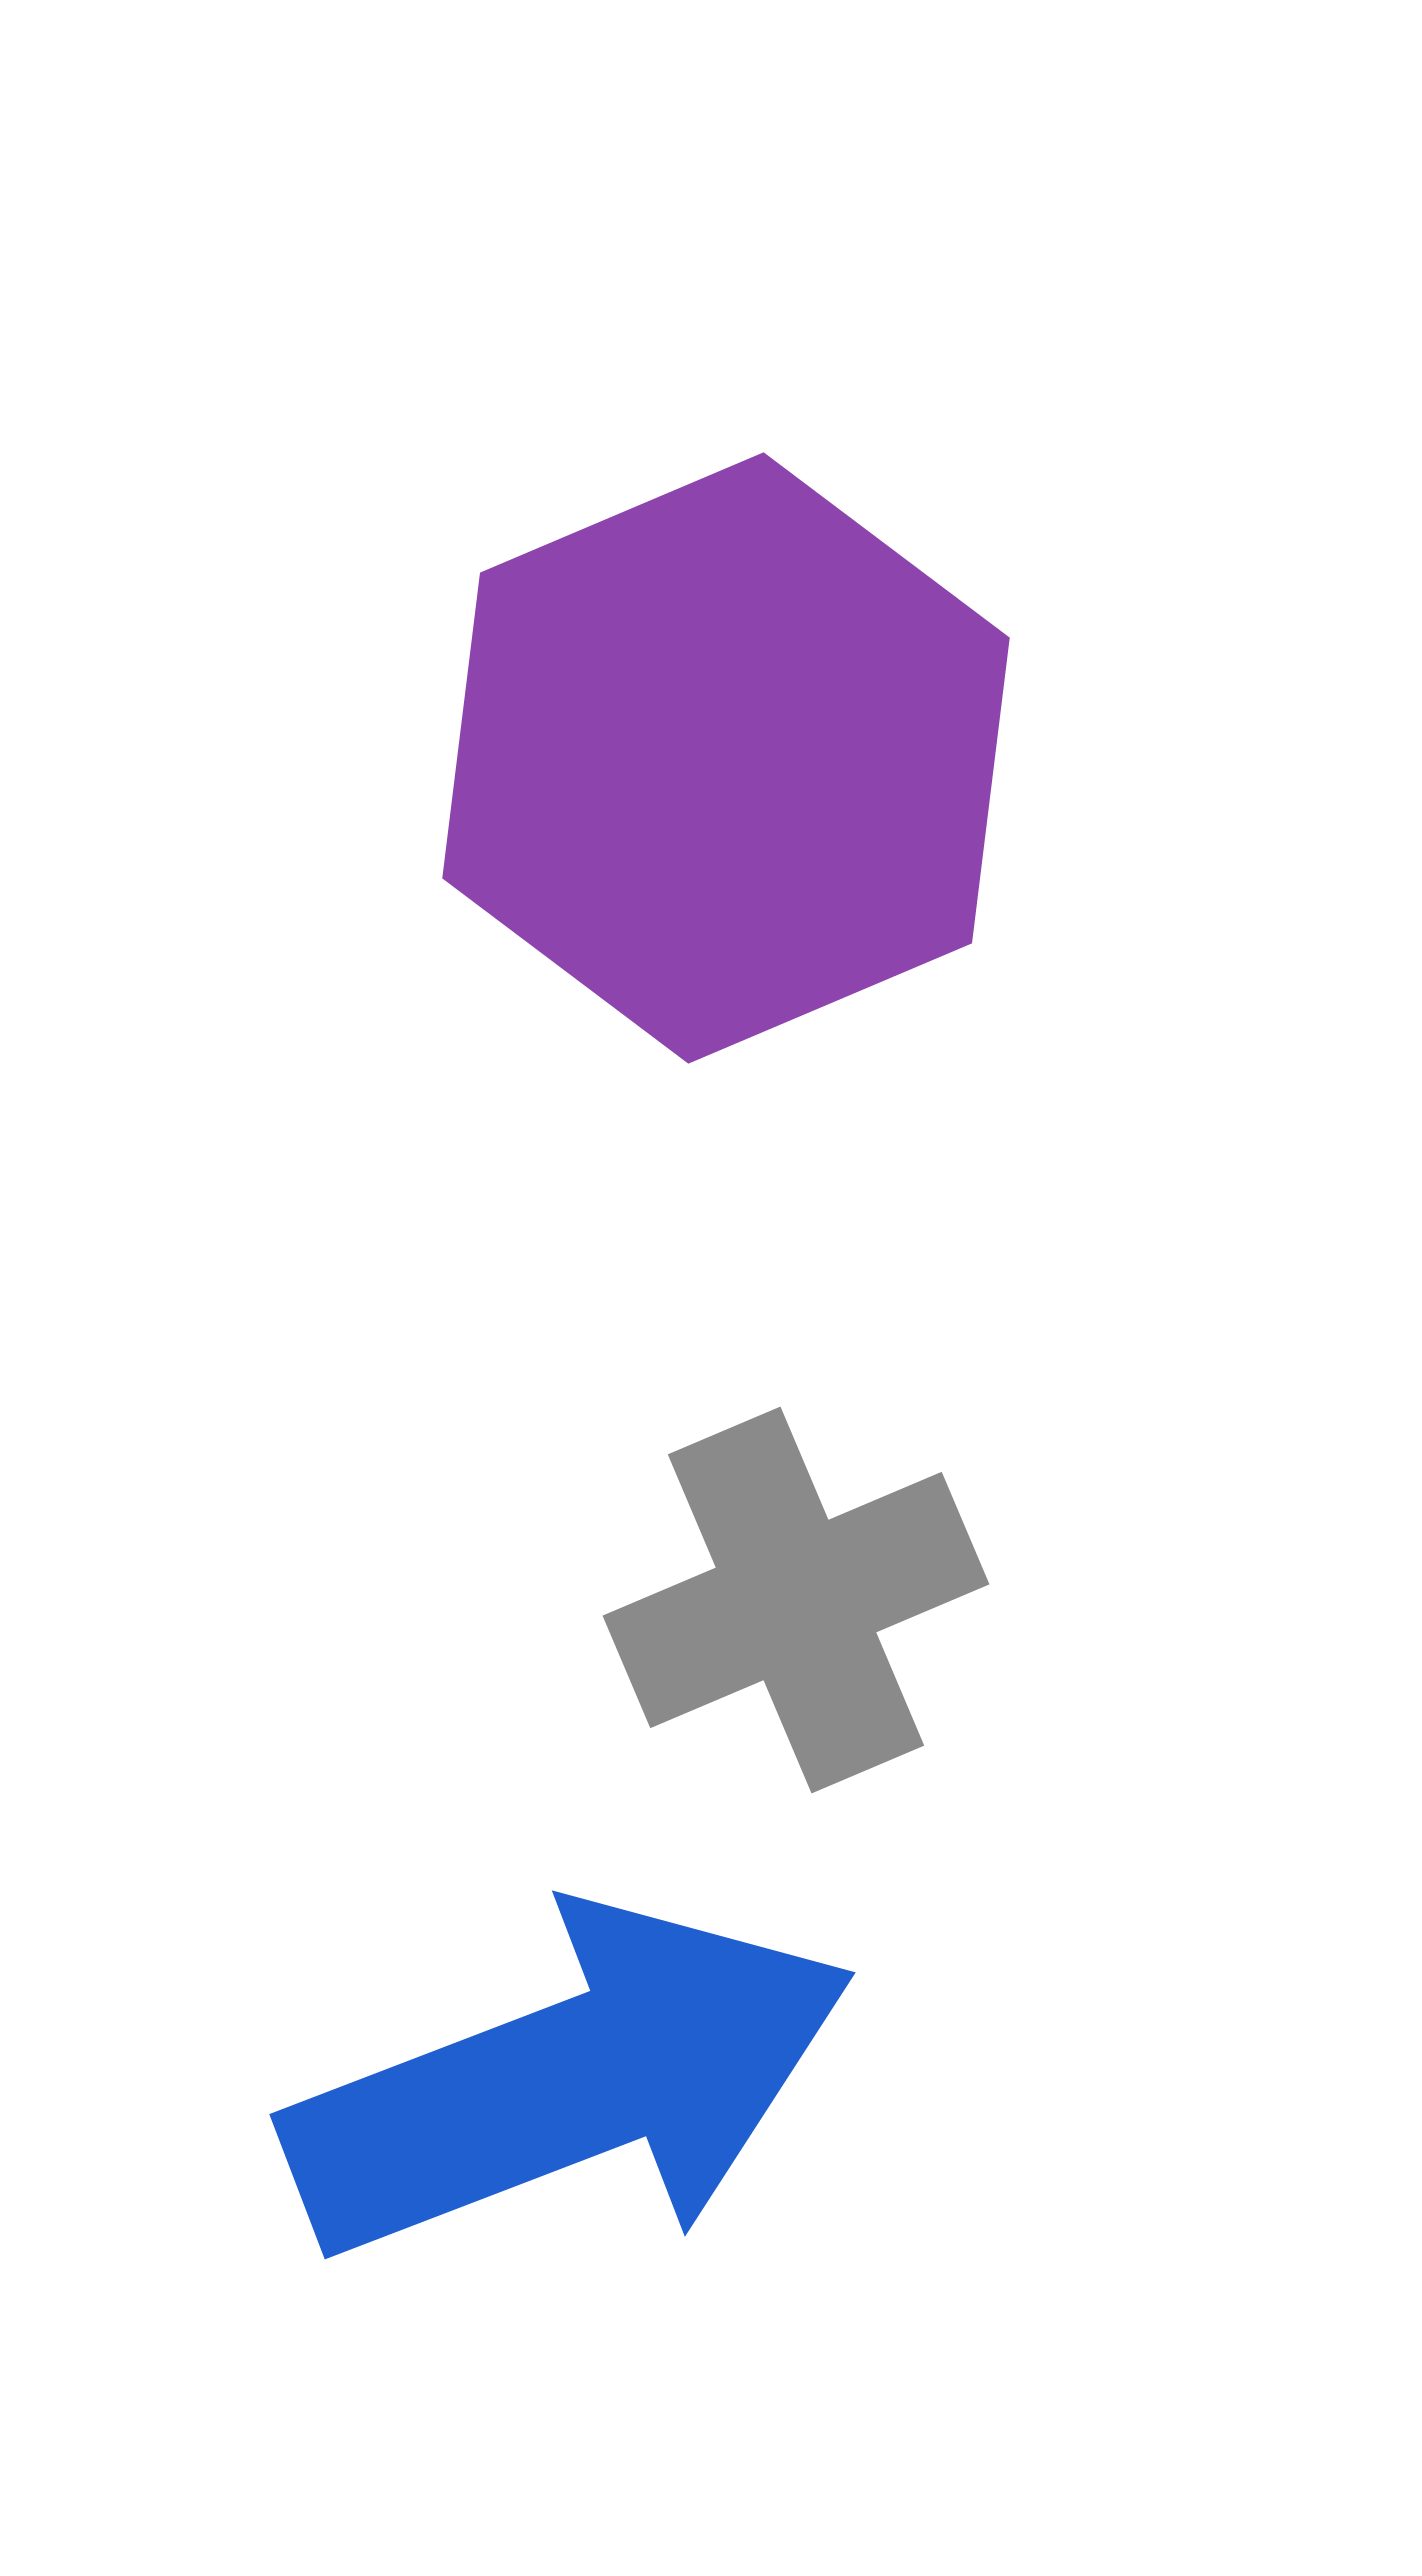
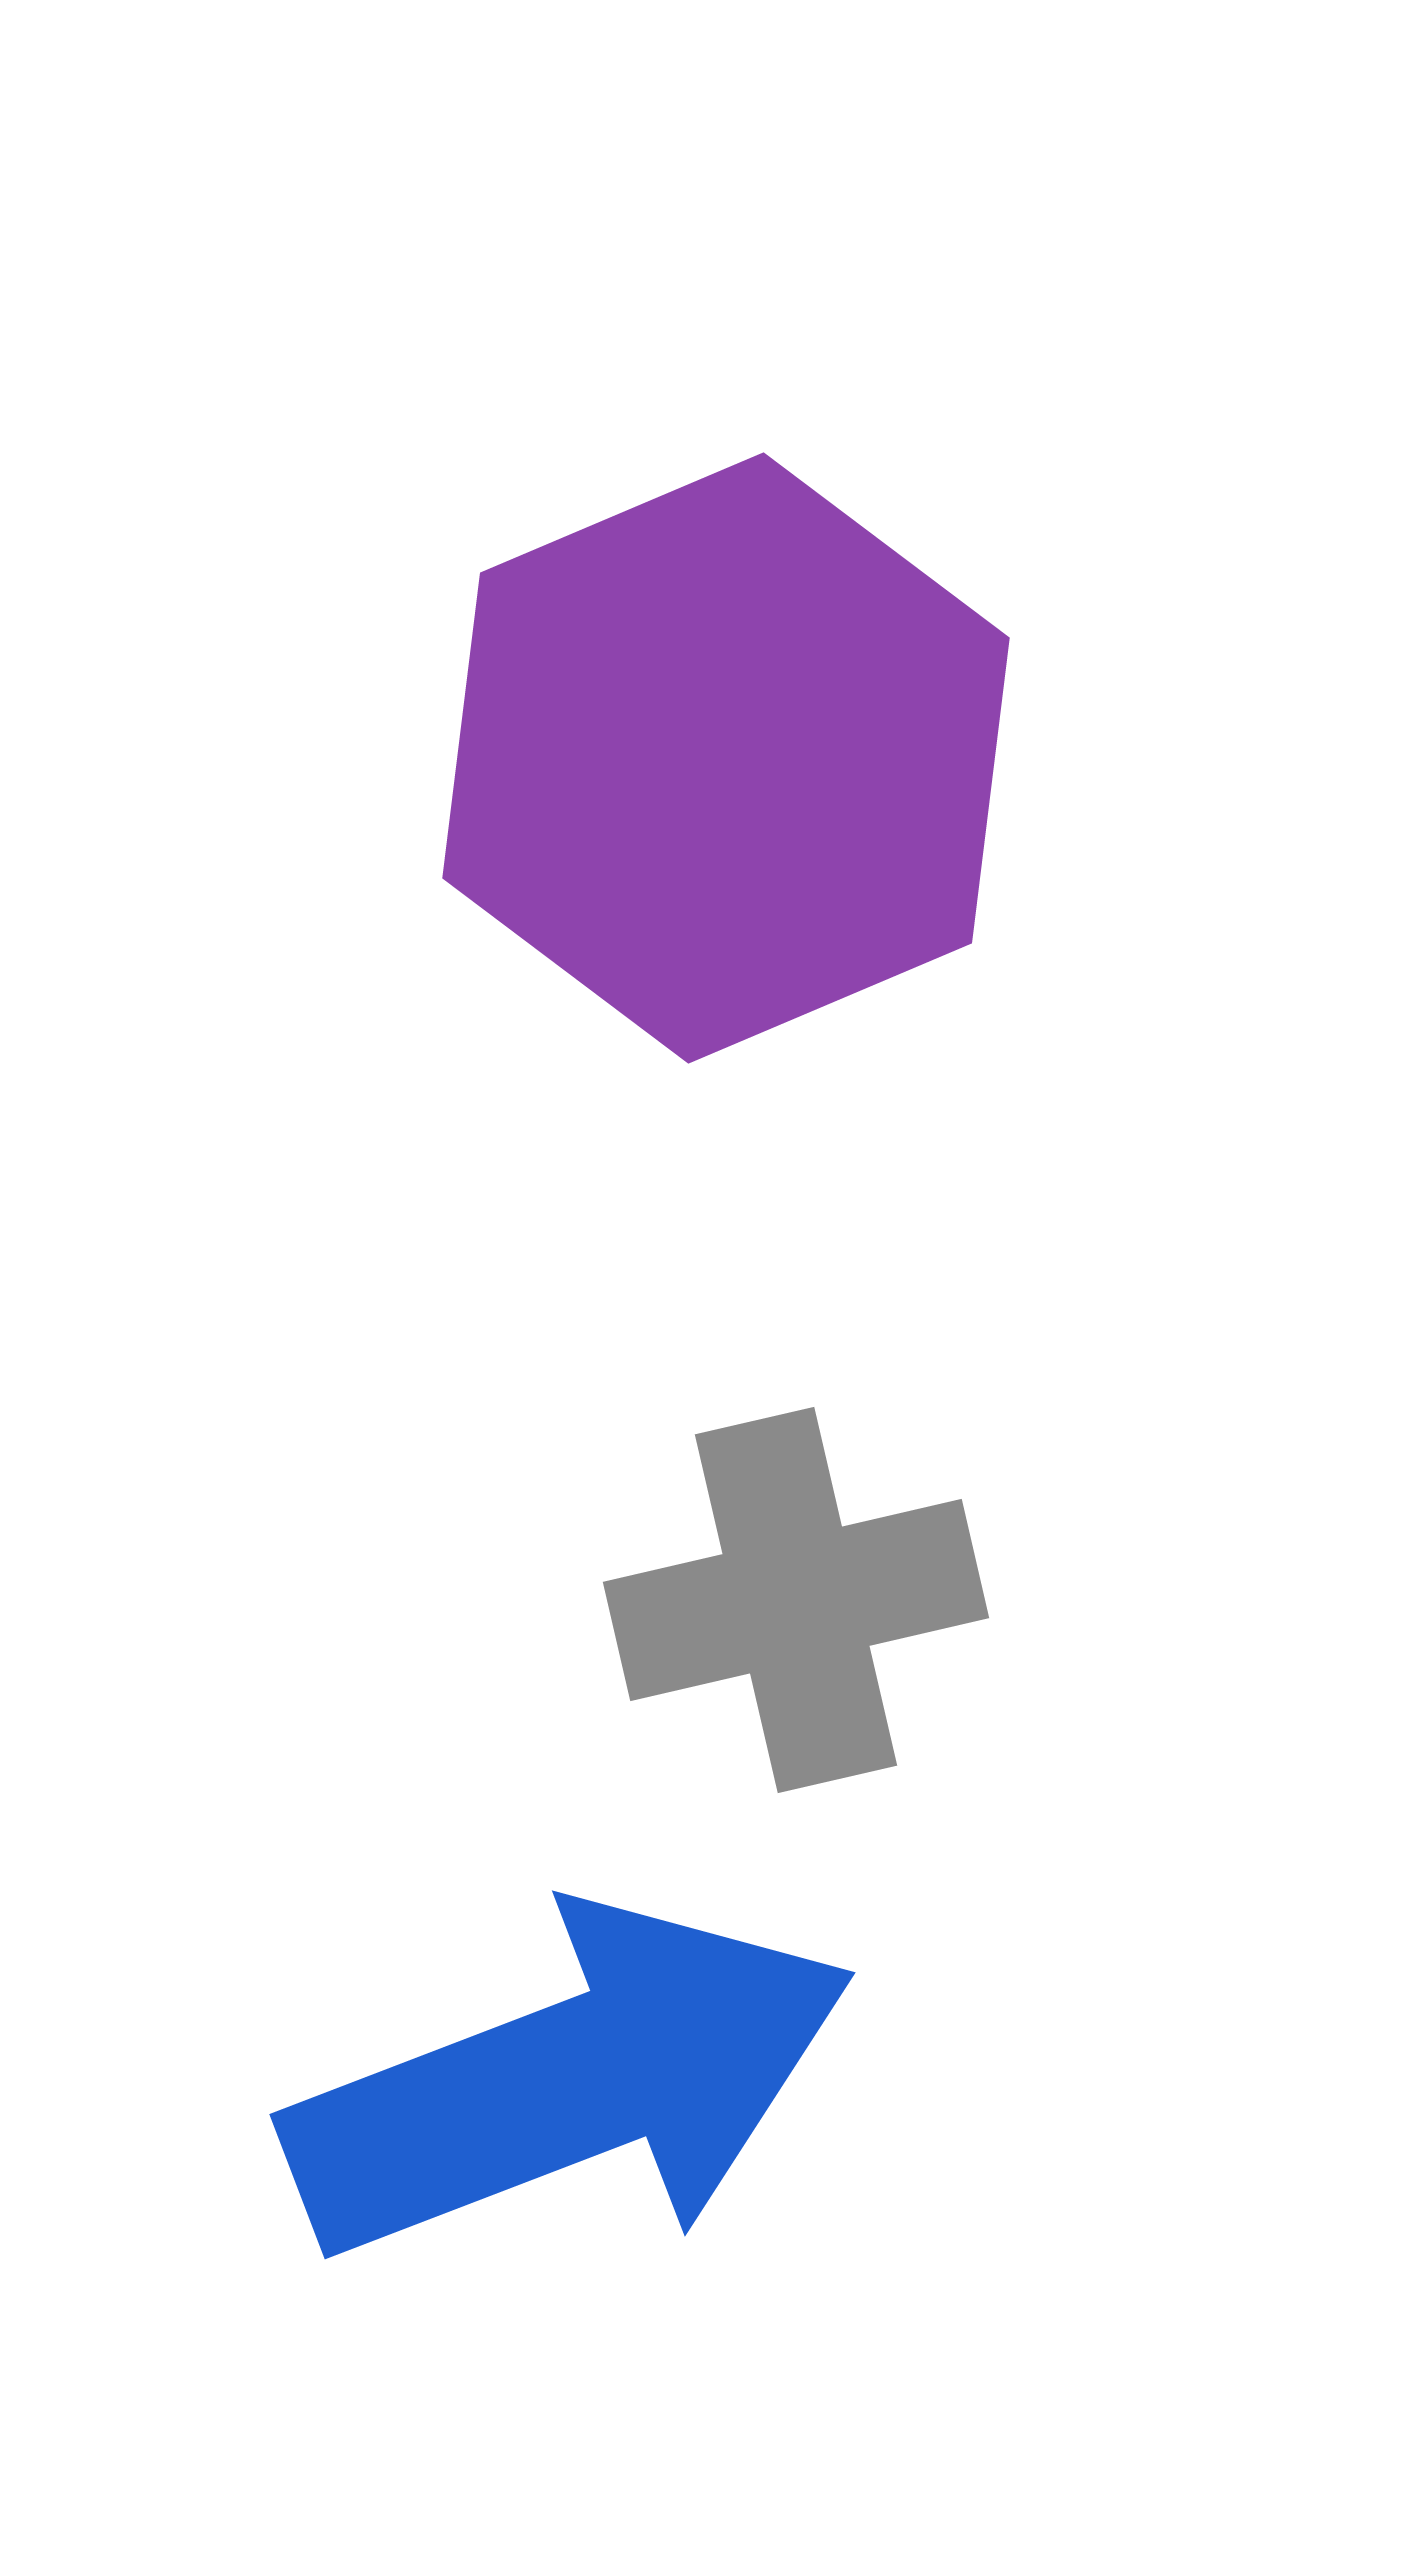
gray cross: rotated 10 degrees clockwise
